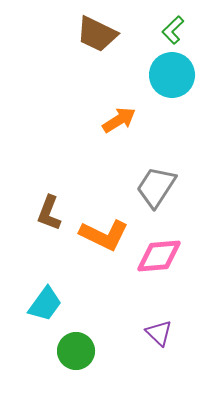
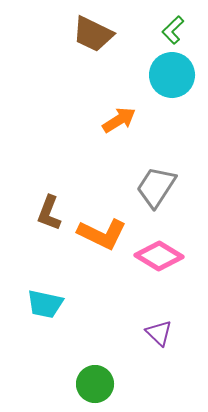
brown trapezoid: moved 4 px left
orange L-shape: moved 2 px left, 1 px up
pink diamond: rotated 36 degrees clockwise
cyan trapezoid: rotated 66 degrees clockwise
green circle: moved 19 px right, 33 px down
